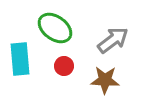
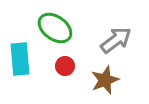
gray arrow: moved 3 px right
red circle: moved 1 px right
brown star: rotated 24 degrees counterclockwise
